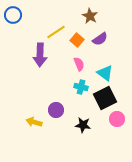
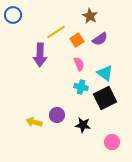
orange square: rotated 16 degrees clockwise
purple circle: moved 1 px right, 5 px down
pink circle: moved 5 px left, 23 px down
